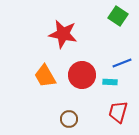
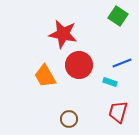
red circle: moved 3 px left, 10 px up
cyan rectangle: rotated 16 degrees clockwise
